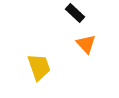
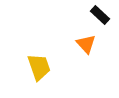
black rectangle: moved 25 px right, 2 px down
